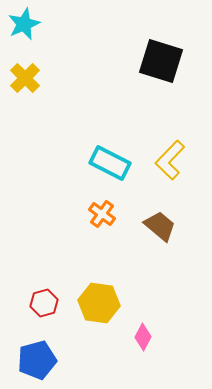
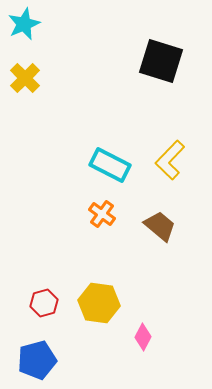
cyan rectangle: moved 2 px down
